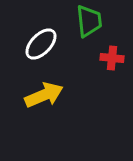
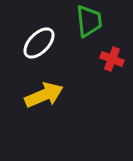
white ellipse: moved 2 px left, 1 px up
red cross: moved 1 px down; rotated 15 degrees clockwise
